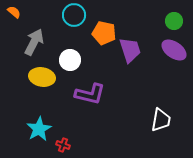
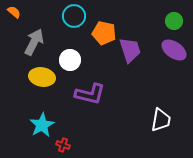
cyan circle: moved 1 px down
cyan star: moved 3 px right, 4 px up
